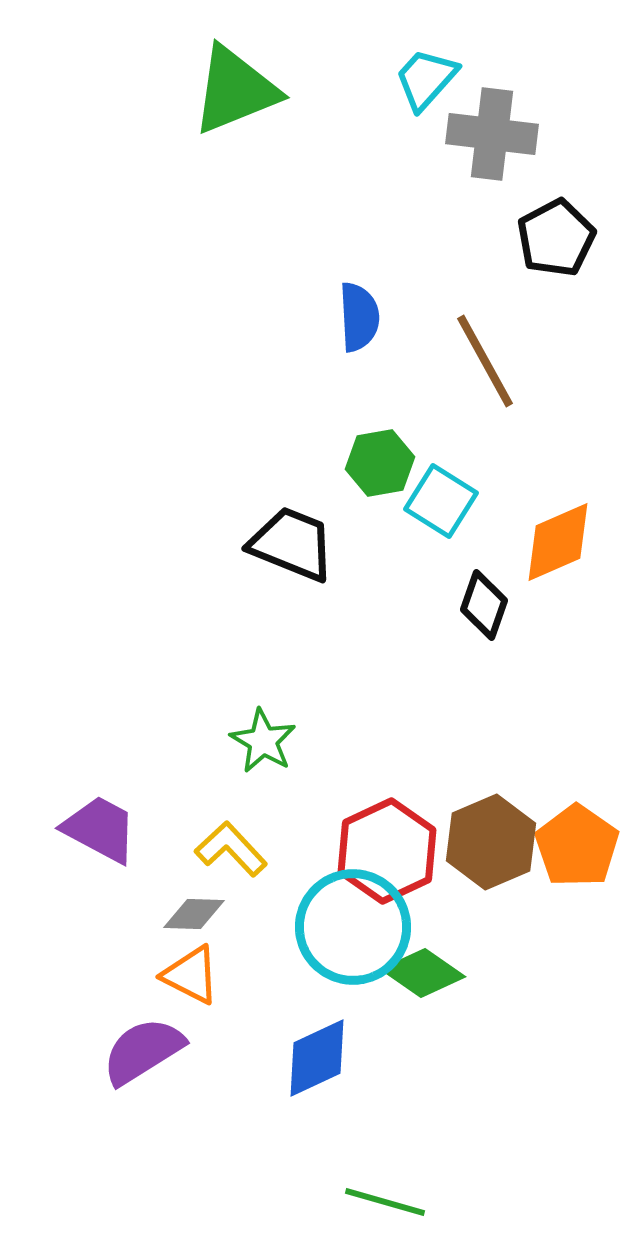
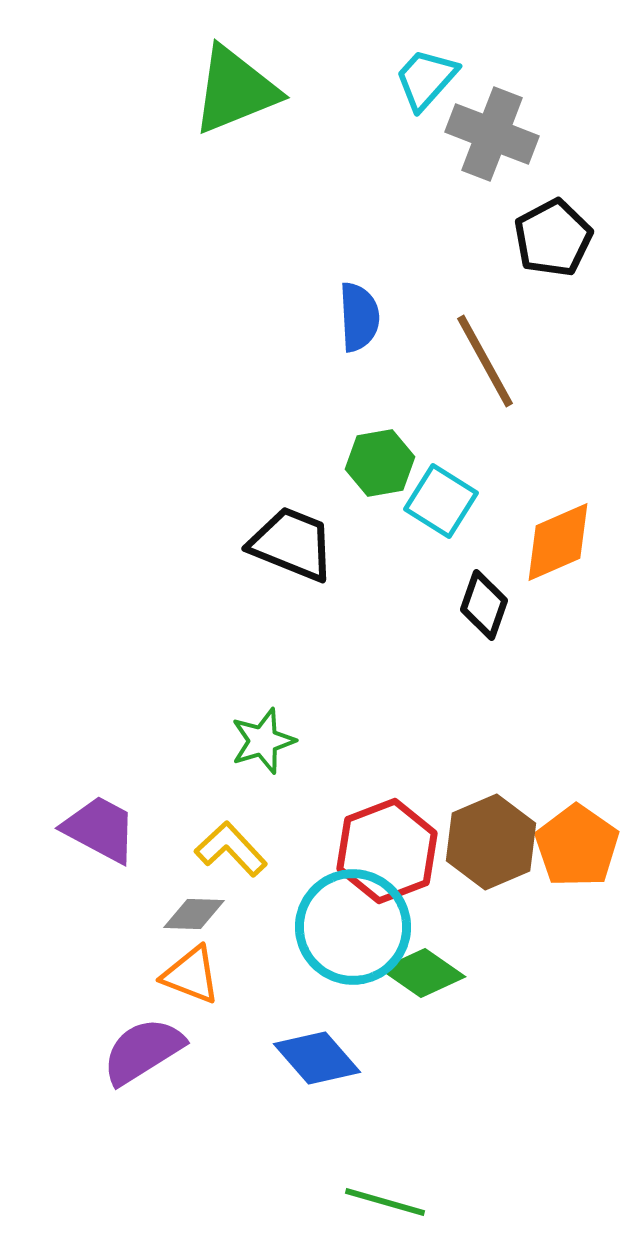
gray cross: rotated 14 degrees clockwise
black pentagon: moved 3 px left
green star: rotated 24 degrees clockwise
red hexagon: rotated 4 degrees clockwise
orange triangle: rotated 6 degrees counterclockwise
blue diamond: rotated 74 degrees clockwise
